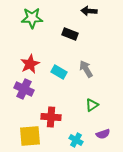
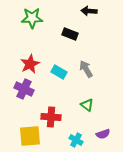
green triangle: moved 5 px left; rotated 48 degrees counterclockwise
